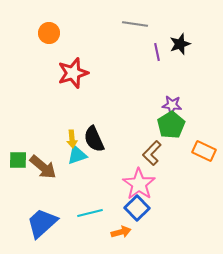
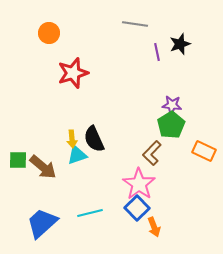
orange arrow: moved 33 px right, 5 px up; rotated 84 degrees clockwise
